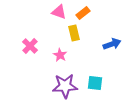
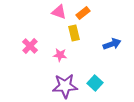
pink star: rotated 24 degrees counterclockwise
cyan square: rotated 35 degrees clockwise
